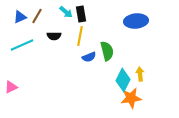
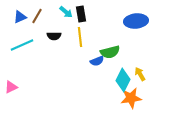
yellow line: moved 1 px down; rotated 18 degrees counterclockwise
green semicircle: moved 3 px right, 1 px down; rotated 90 degrees clockwise
blue semicircle: moved 8 px right, 4 px down
yellow arrow: rotated 24 degrees counterclockwise
